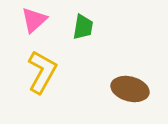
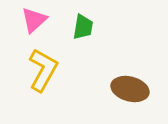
yellow L-shape: moved 1 px right, 2 px up
